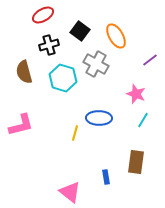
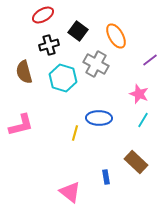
black square: moved 2 px left
pink star: moved 3 px right
brown rectangle: rotated 55 degrees counterclockwise
